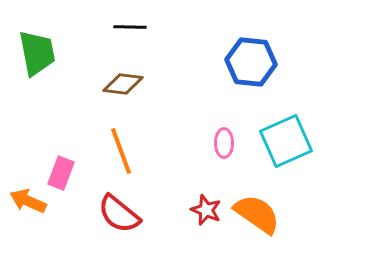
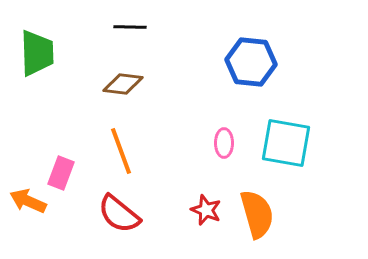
green trapezoid: rotated 9 degrees clockwise
cyan square: moved 2 px down; rotated 34 degrees clockwise
orange semicircle: rotated 39 degrees clockwise
